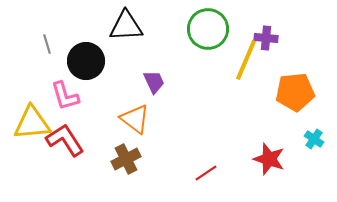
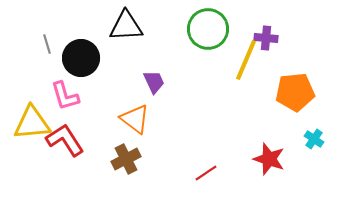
black circle: moved 5 px left, 3 px up
